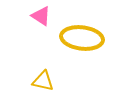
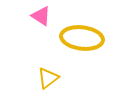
yellow triangle: moved 5 px right, 3 px up; rotated 50 degrees counterclockwise
